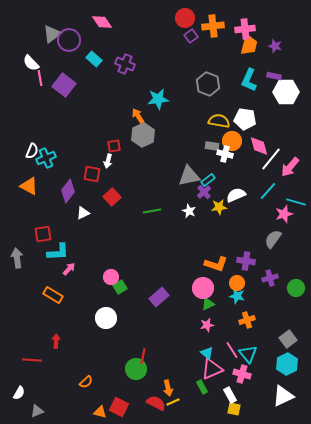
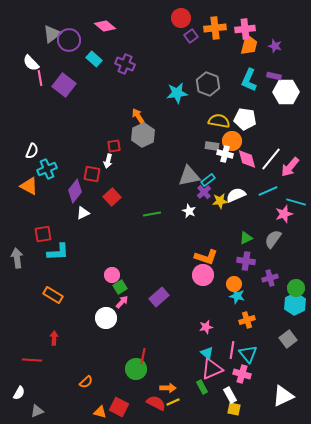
red circle at (185, 18): moved 4 px left
pink diamond at (102, 22): moved 3 px right, 4 px down; rotated 15 degrees counterclockwise
orange cross at (213, 26): moved 2 px right, 2 px down
cyan star at (158, 99): moved 19 px right, 6 px up
pink diamond at (259, 146): moved 12 px left, 13 px down
cyan cross at (46, 158): moved 1 px right, 11 px down
purple diamond at (68, 191): moved 7 px right
cyan line at (268, 191): rotated 24 degrees clockwise
yellow star at (219, 207): moved 1 px right, 6 px up
green line at (152, 211): moved 3 px down
orange L-shape at (216, 264): moved 10 px left, 7 px up
pink arrow at (69, 269): moved 53 px right, 33 px down
pink circle at (111, 277): moved 1 px right, 2 px up
orange circle at (237, 283): moved 3 px left, 1 px down
pink circle at (203, 288): moved 13 px up
green triangle at (208, 304): moved 38 px right, 66 px up
pink star at (207, 325): moved 1 px left, 2 px down
red arrow at (56, 341): moved 2 px left, 3 px up
pink line at (232, 350): rotated 42 degrees clockwise
cyan hexagon at (287, 364): moved 8 px right, 60 px up
orange arrow at (168, 388): rotated 77 degrees counterclockwise
